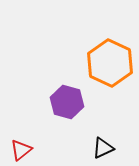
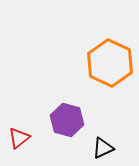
purple hexagon: moved 18 px down
red triangle: moved 2 px left, 12 px up
